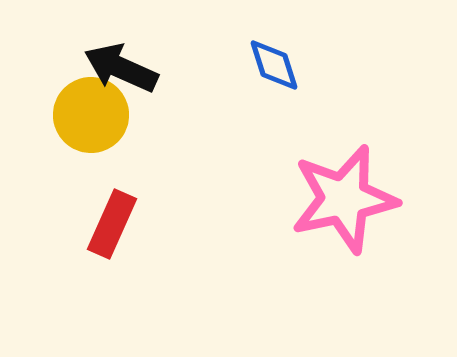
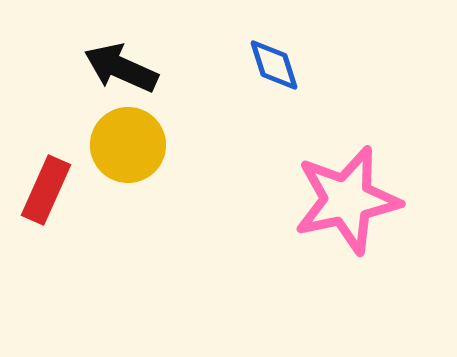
yellow circle: moved 37 px right, 30 px down
pink star: moved 3 px right, 1 px down
red rectangle: moved 66 px left, 34 px up
